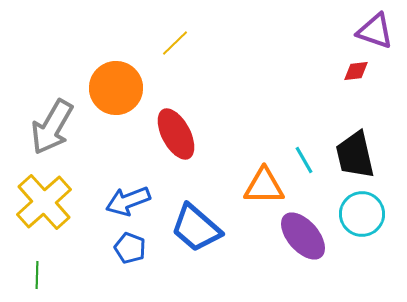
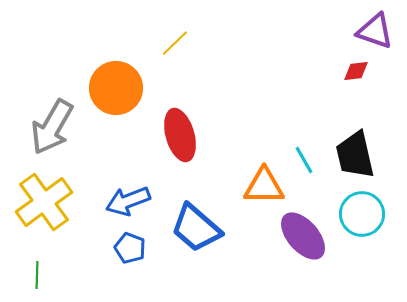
red ellipse: moved 4 px right, 1 px down; rotated 12 degrees clockwise
yellow cross: rotated 6 degrees clockwise
